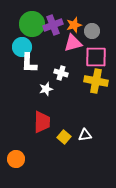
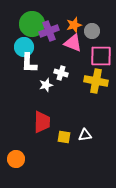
purple cross: moved 4 px left, 6 px down
pink triangle: rotated 36 degrees clockwise
cyan circle: moved 2 px right
pink square: moved 5 px right, 1 px up
white star: moved 4 px up
yellow square: rotated 32 degrees counterclockwise
